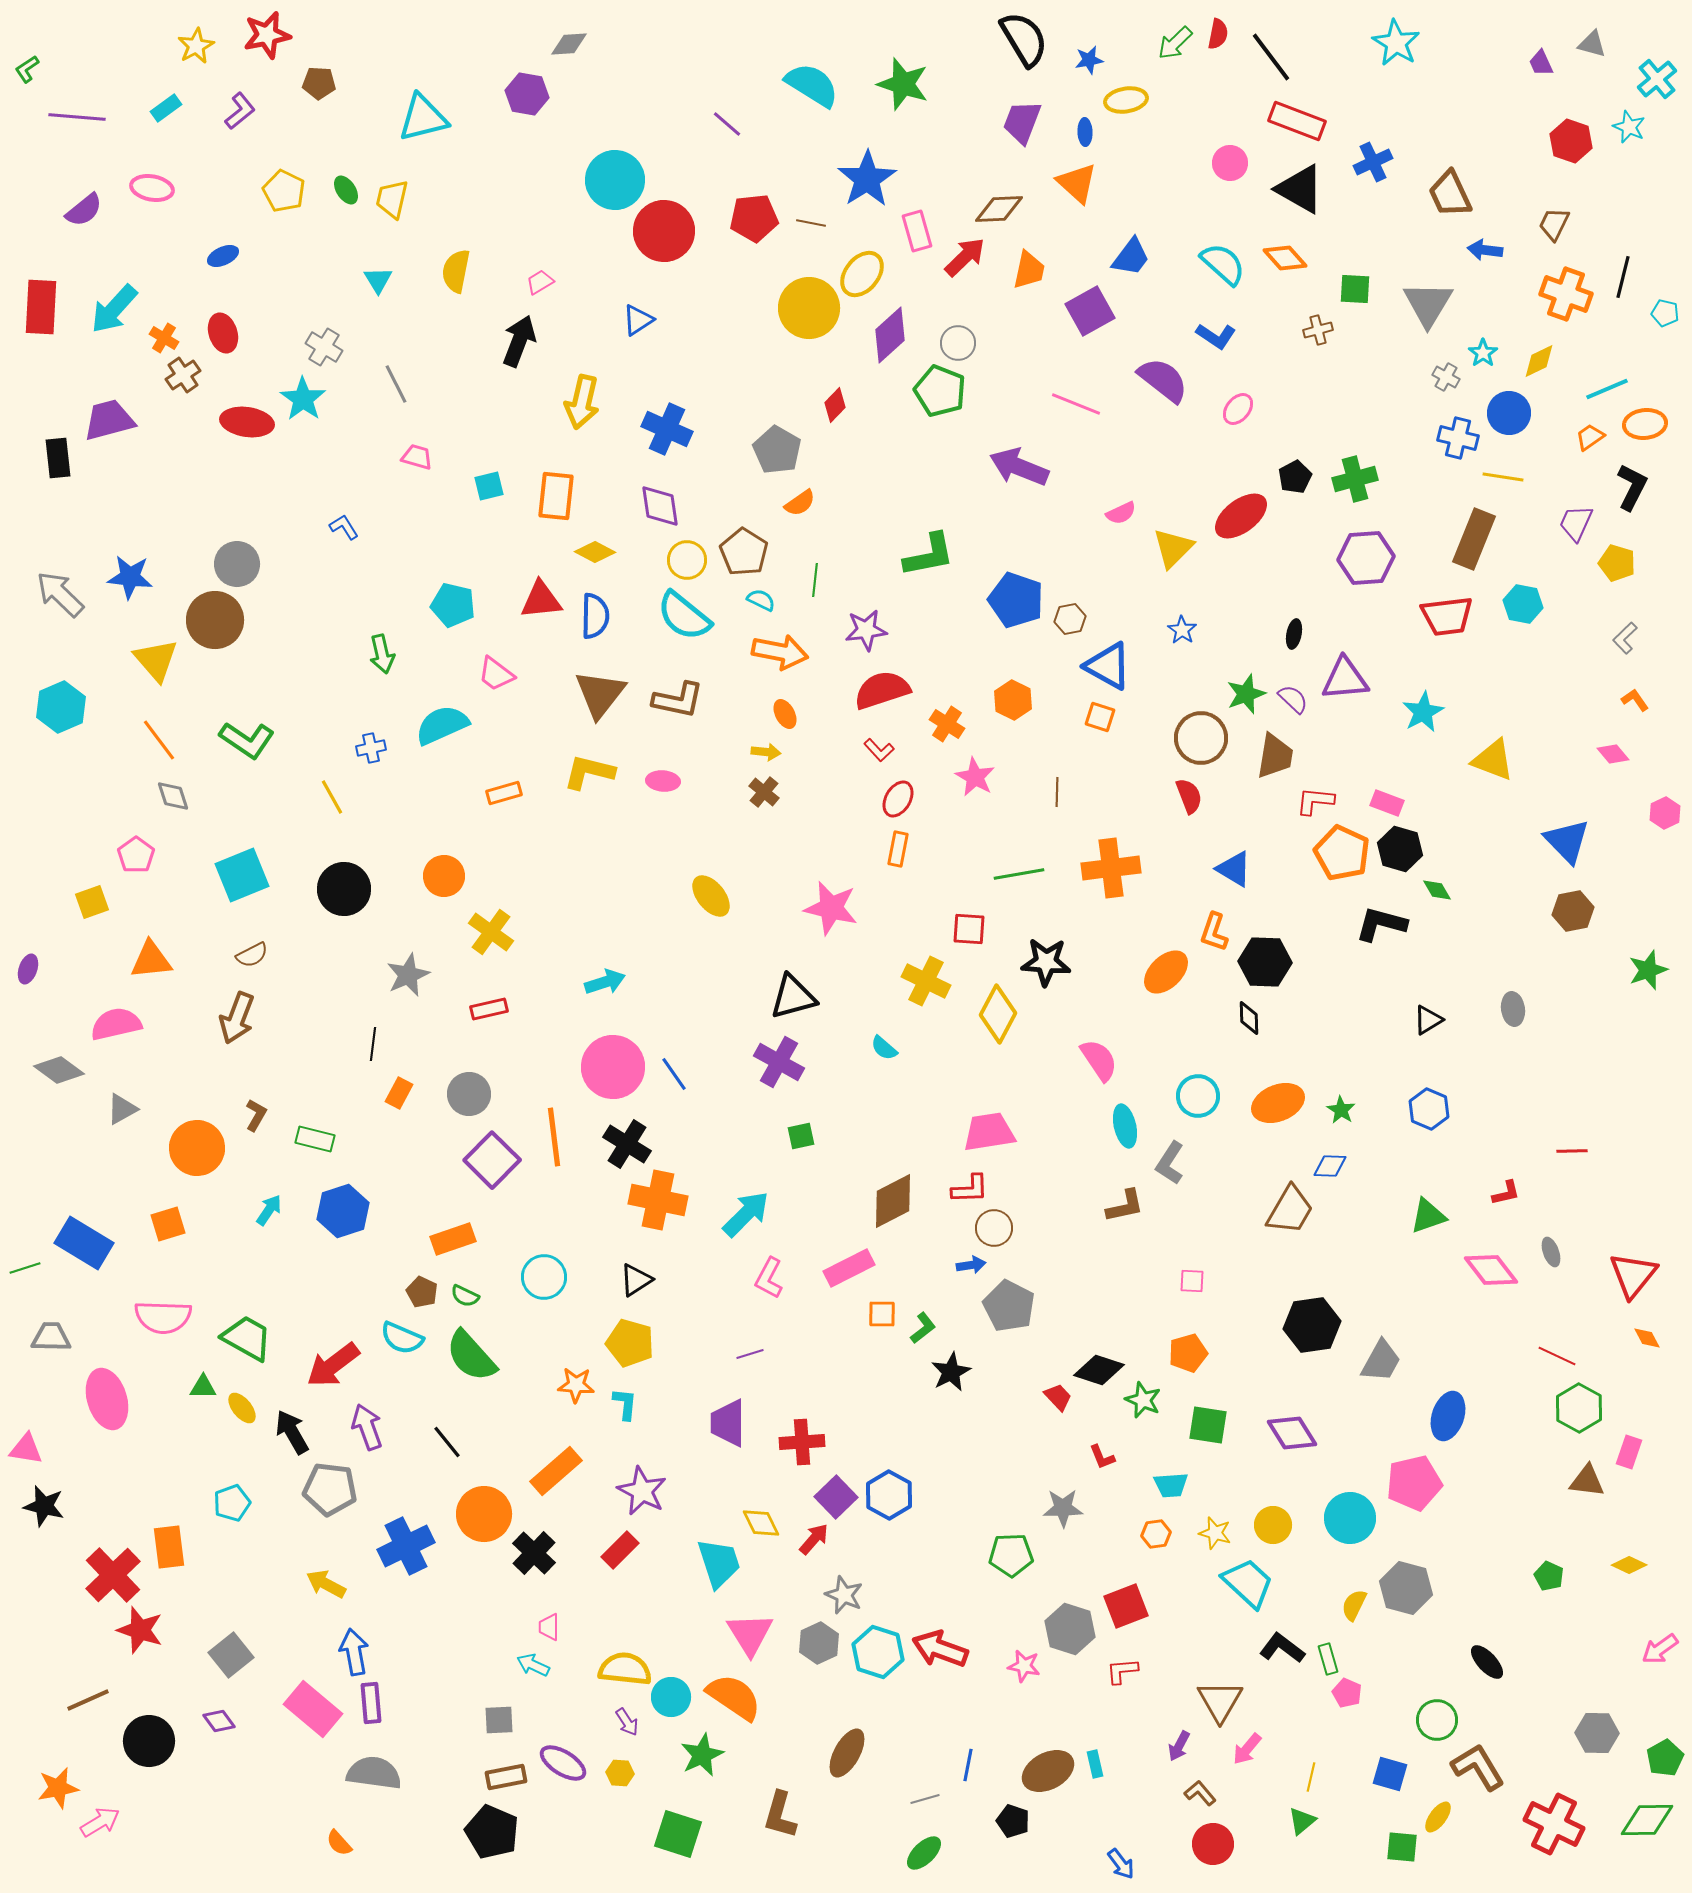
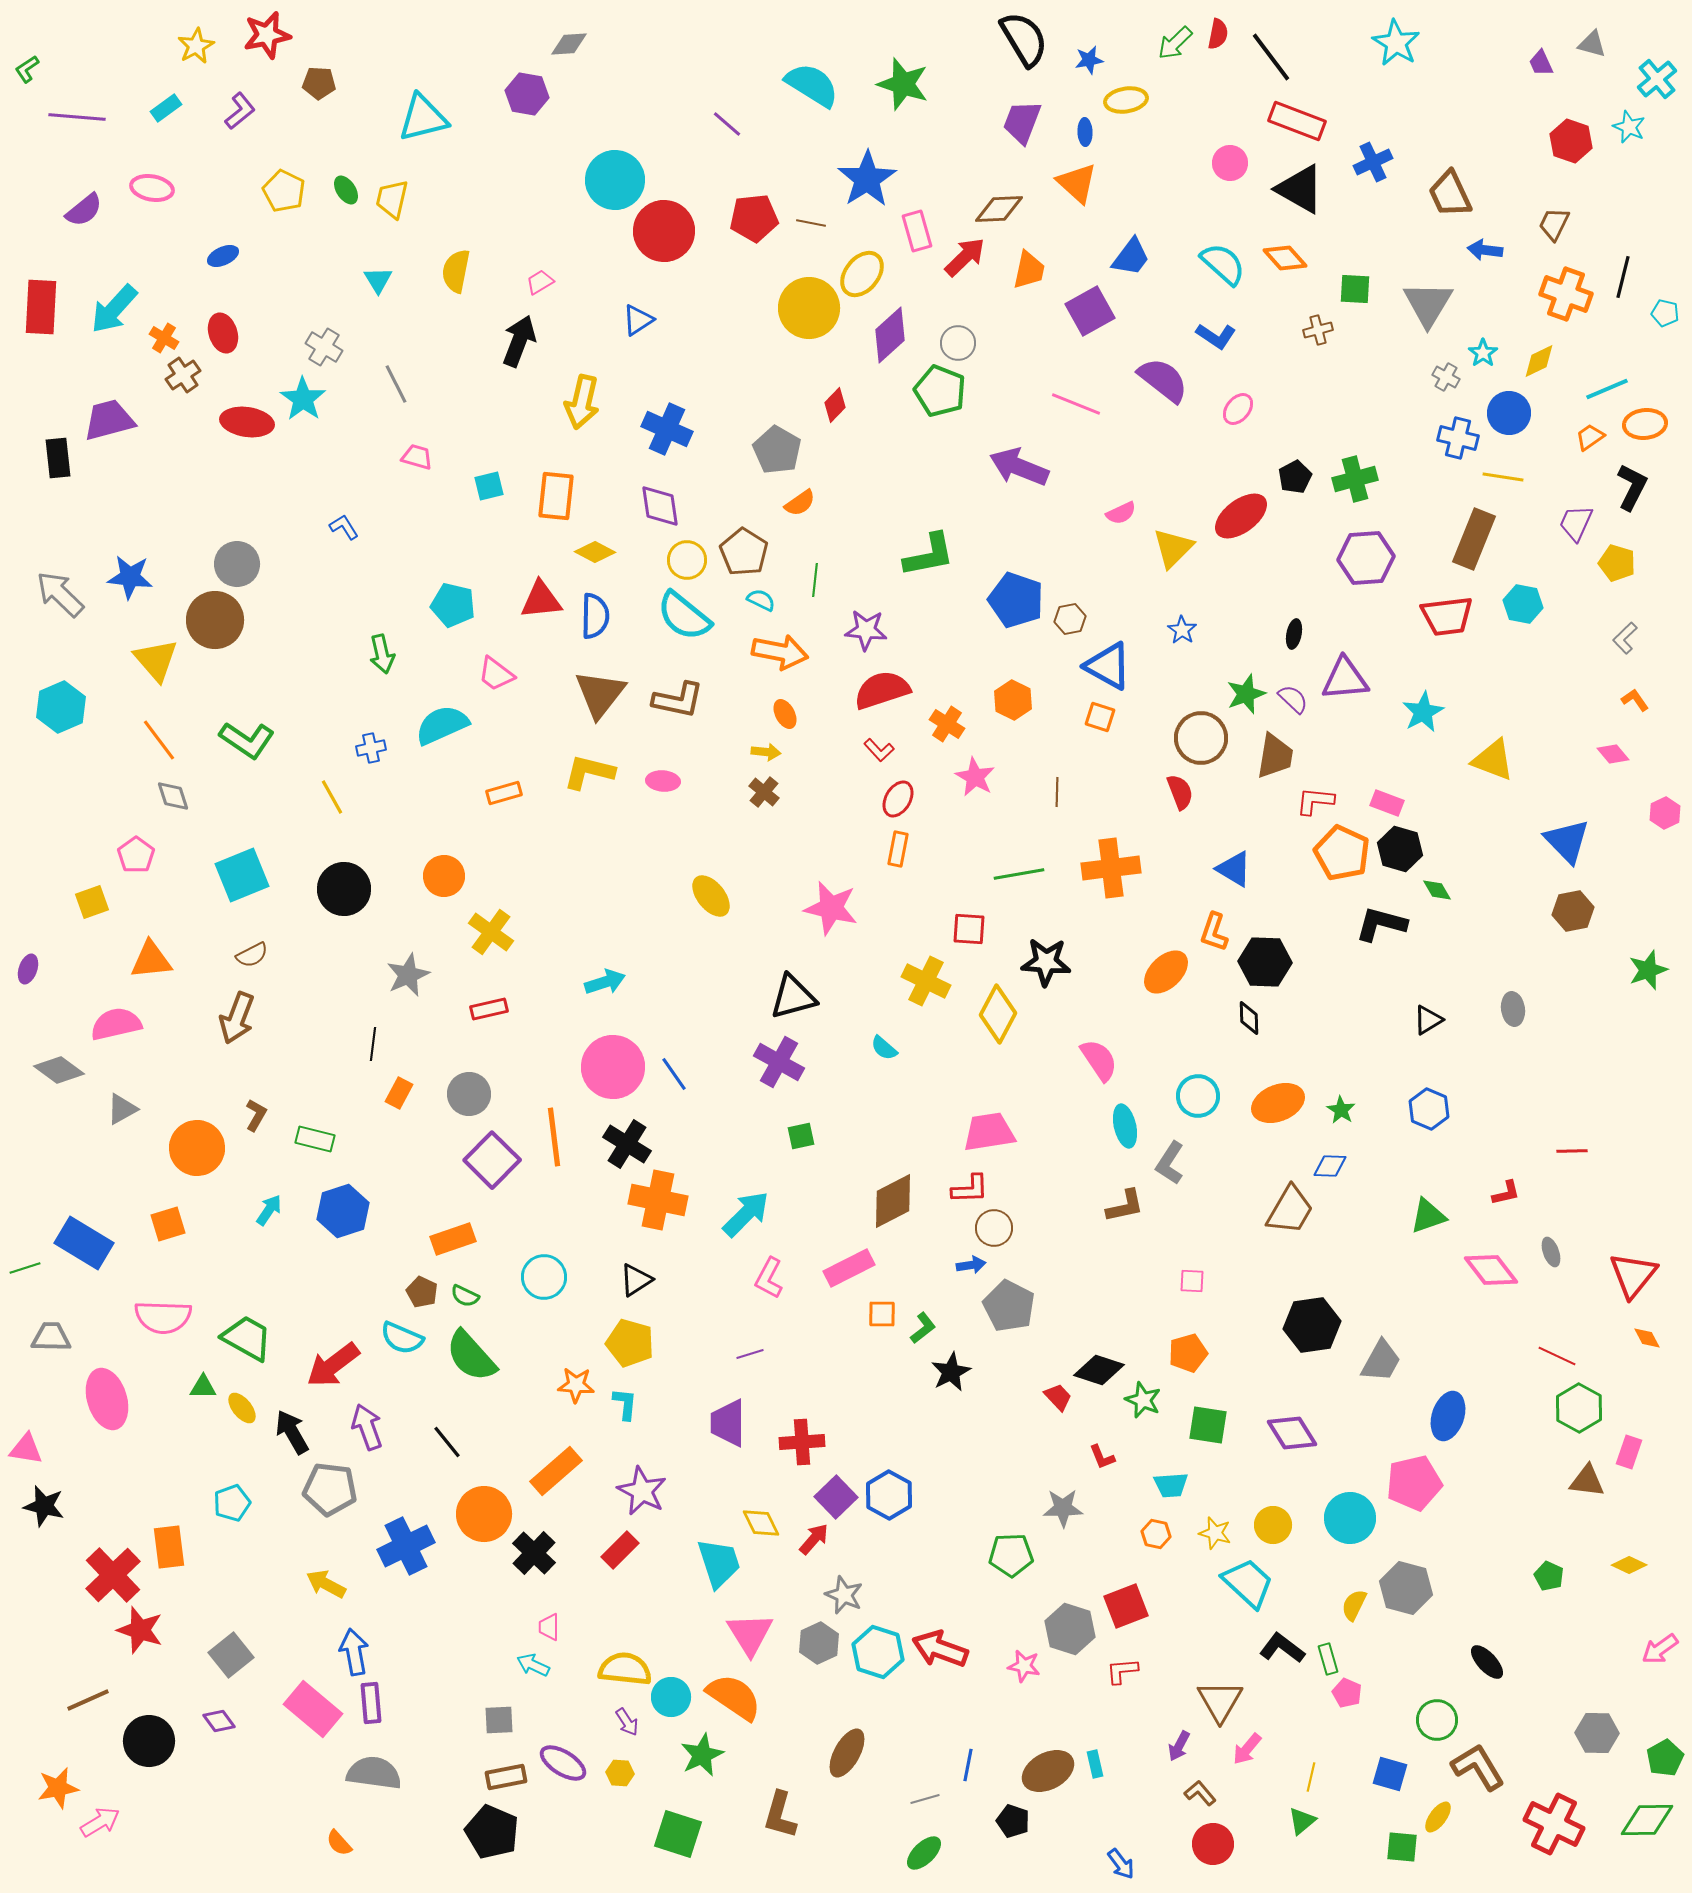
purple star at (866, 630): rotated 12 degrees clockwise
red semicircle at (1189, 796): moved 9 px left, 4 px up
orange hexagon at (1156, 1534): rotated 20 degrees clockwise
